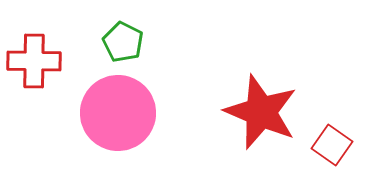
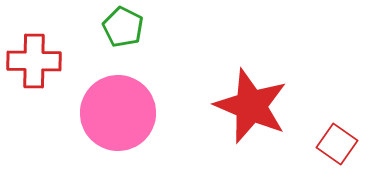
green pentagon: moved 15 px up
red star: moved 10 px left, 6 px up
red square: moved 5 px right, 1 px up
